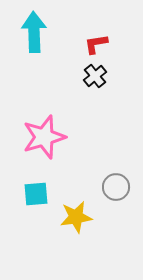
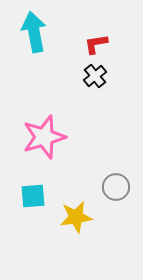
cyan arrow: rotated 9 degrees counterclockwise
cyan square: moved 3 px left, 2 px down
